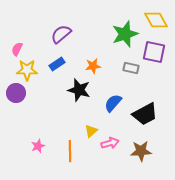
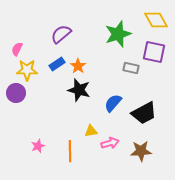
green star: moved 7 px left
orange star: moved 15 px left; rotated 28 degrees counterclockwise
black trapezoid: moved 1 px left, 1 px up
yellow triangle: rotated 32 degrees clockwise
